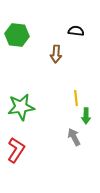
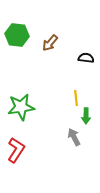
black semicircle: moved 10 px right, 27 px down
brown arrow: moved 6 px left, 11 px up; rotated 36 degrees clockwise
